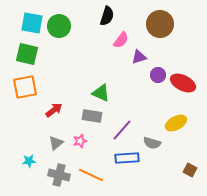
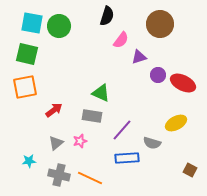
orange line: moved 1 px left, 3 px down
